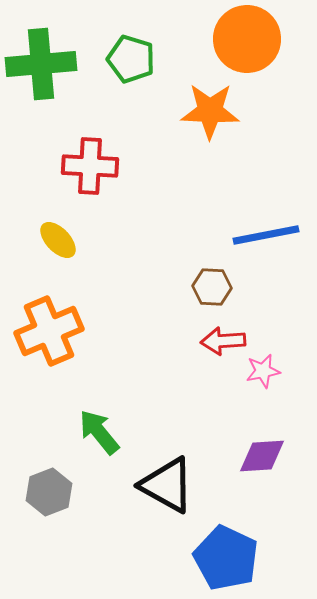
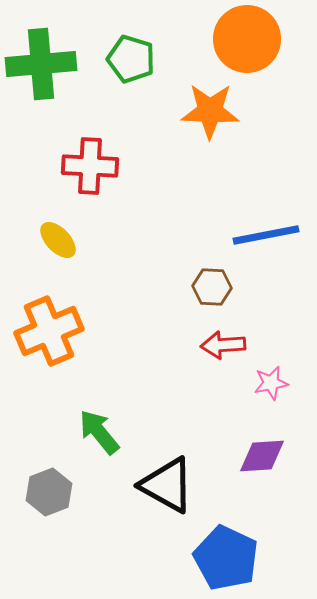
red arrow: moved 4 px down
pink star: moved 8 px right, 12 px down
